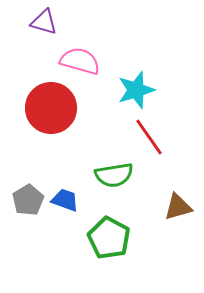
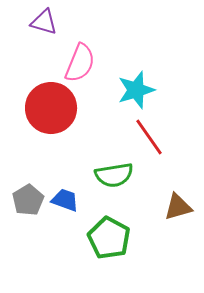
pink semicircle: moved 2 px down; rotated 96 degrees clockwise
